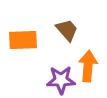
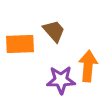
brown trapezoid: moved 13 px left, 1 px down
orange rectangle: moved 3 px left, 4 px down
